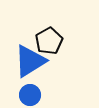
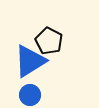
black pentagon: rotated 16 degrees counterclockwise
